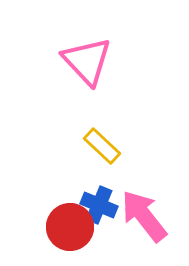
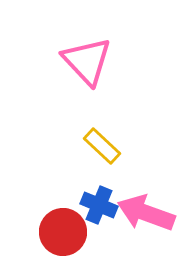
pink arrow: moved 2 px right, 3 px up; rotated 32 degrees counterclockwise
red circle: moved 7 px left, 5 px down
